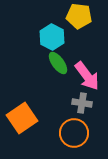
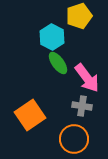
yellow pentagon: rotated 25 degrees counterclockwise
pink arrow: moved 2 px down
gray cross: moved 3 px down
orange square: moved 8 px right, 3 px up
orange circle: moved 6 px down
